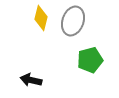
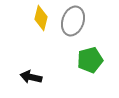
black arrow: moved 3 px up
